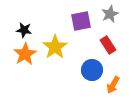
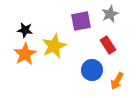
black star: moved 1 px right
yellow star: moved 1 px left, 1 px up; rotated 10 degrees clockwise
orange arrow: moved 4 px right, 4 px up
